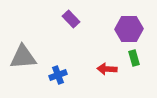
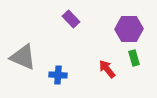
gray triangle: rotated 28 degrees clockwise
red arrow: rotated 48 degrees clockwise
blue cross: rotated 24 degrees clockwise
